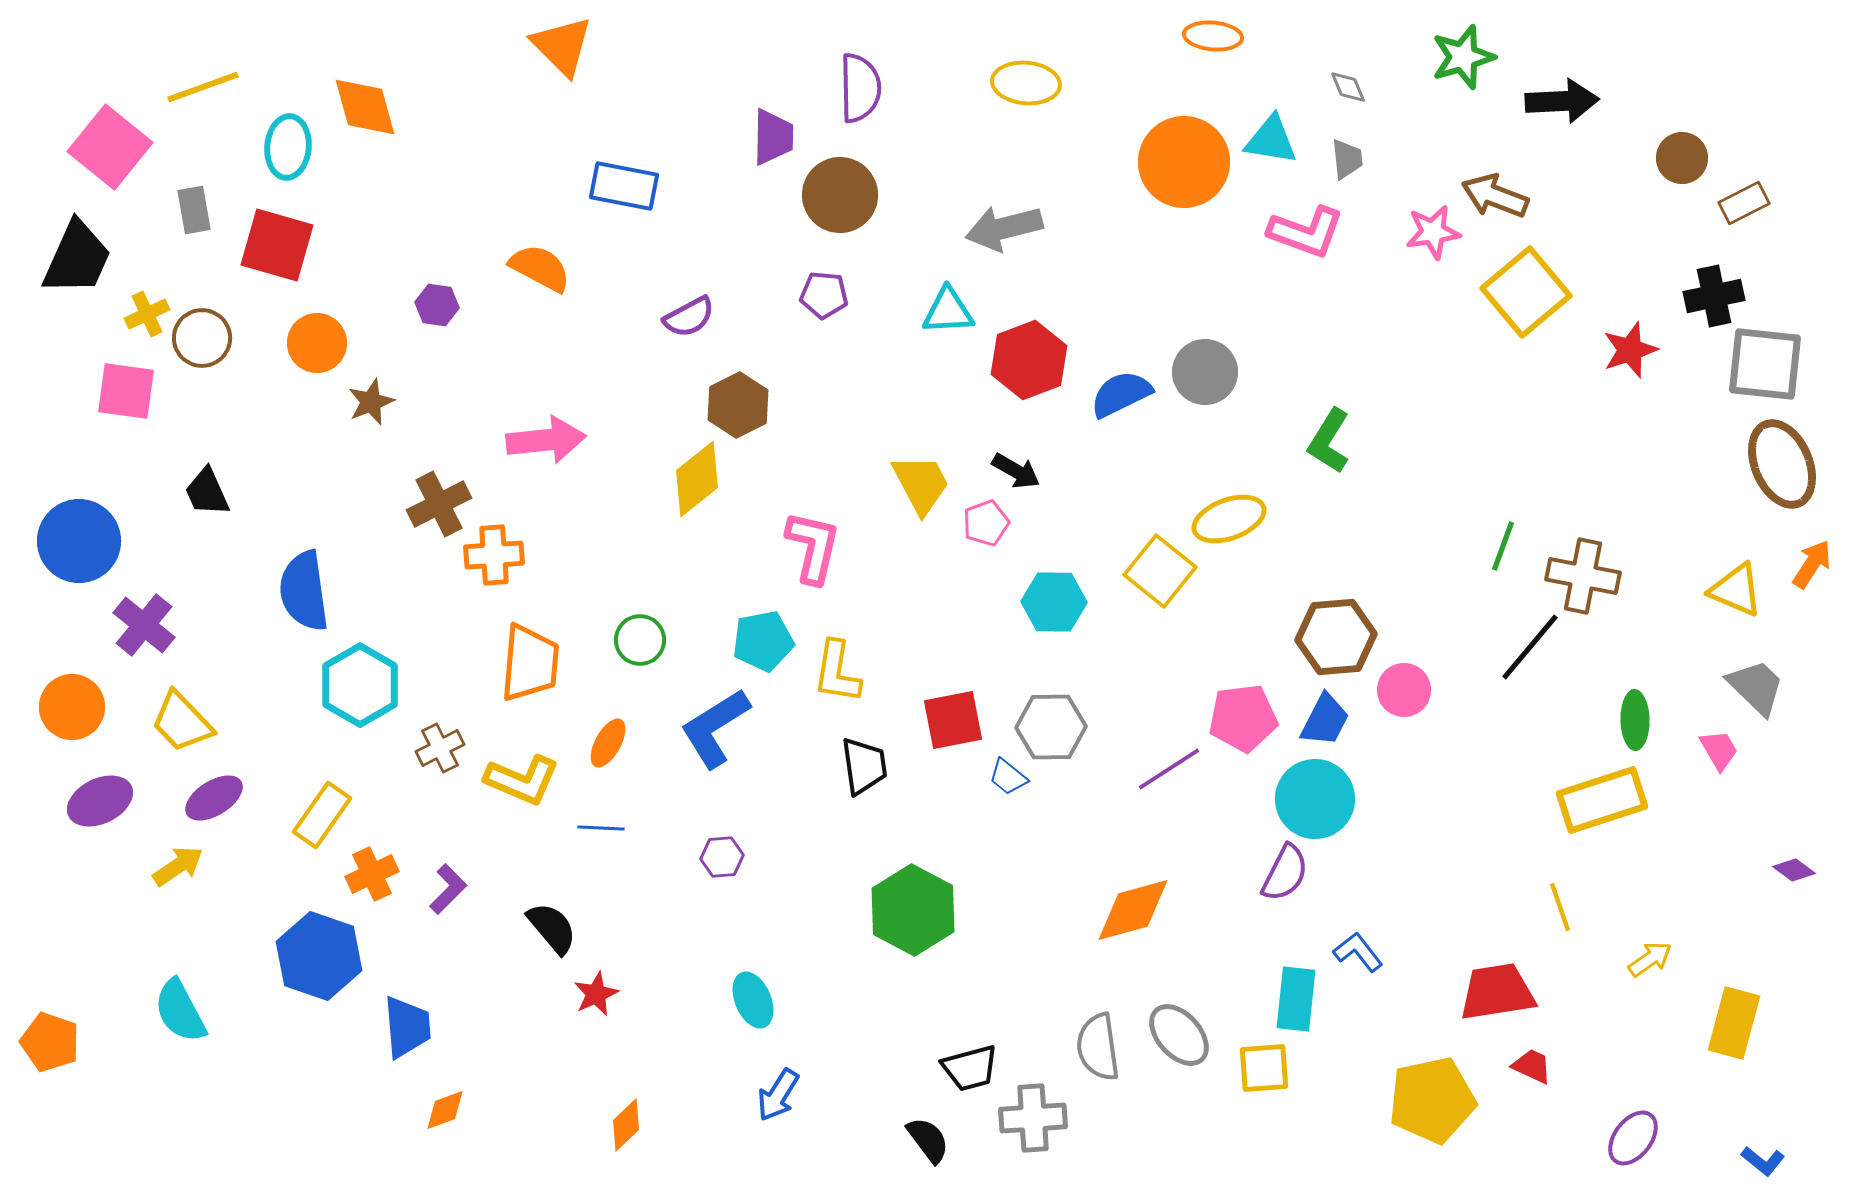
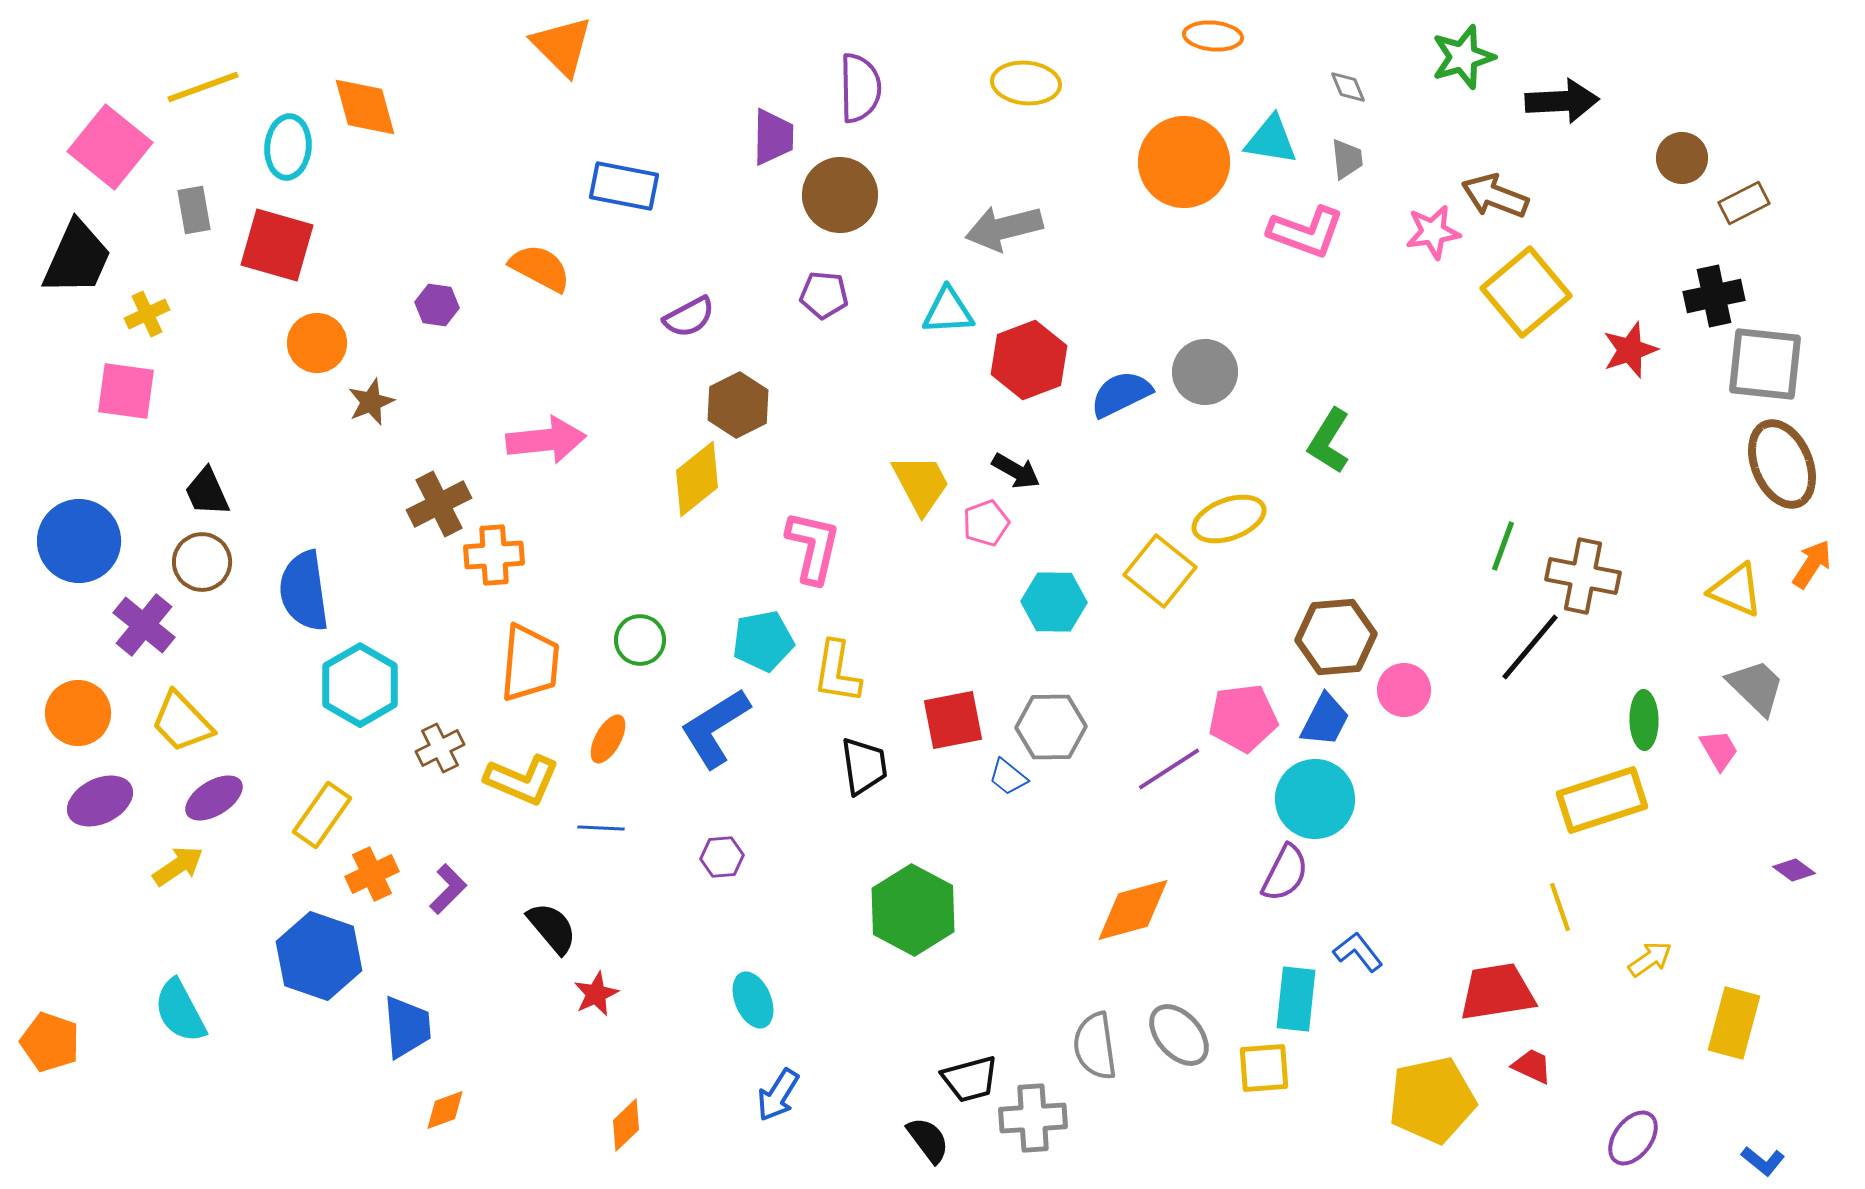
brown circle at (202, 338): moved 224 px down
orange circle at (72, 707): moved 6 px right, 6 px down
green ellipse at (1635, 720): moved 9 px right
orange ellipse at (608, 743): moved 4 px up
gray semicircle at (1098, 1047): moved 3 px left, 1 px up
black trapezoid at (970, 1068): moved 11 px down
